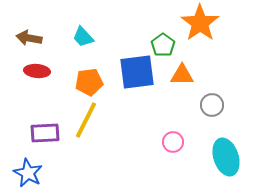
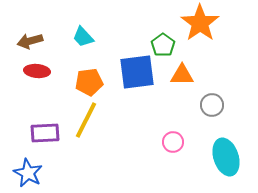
brown arrow: moved 1 px right, 3 px down; rotated 25 degrees counterclockwise
